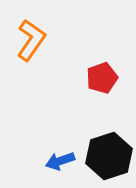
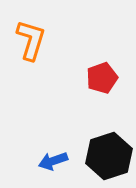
orange L-shape: rotated 18 degrees counterclockwise
blue arrow: moved 7 px left
